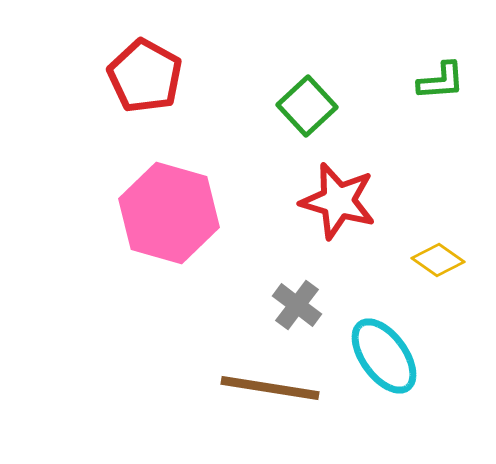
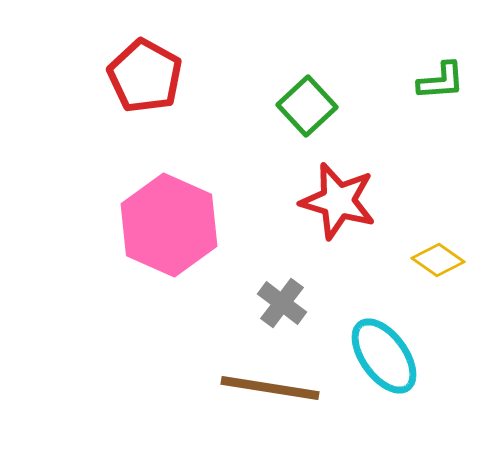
pink hexagon: moved 12 px down; rotated 8 degrees clockwise
gray cross: moved 15 px left, 2 px up
